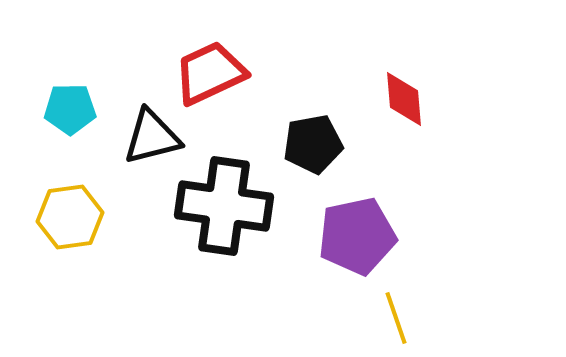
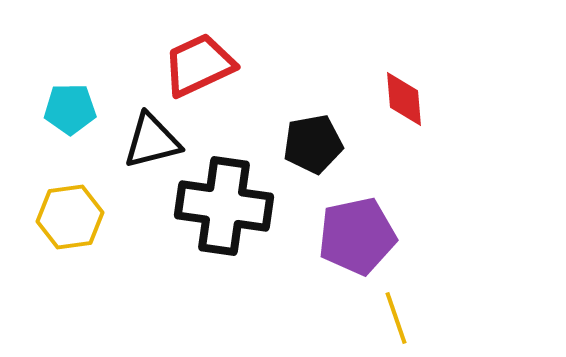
red trapezoid: moved 11 px left, 8 px up
black triangle: moved 4 px down
